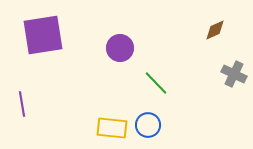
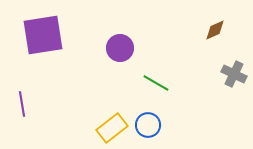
green line: rotated 16 degrees counterclockwise
yellow rectangle: rotated 44 degrees counterclockwise
